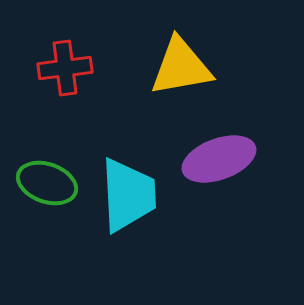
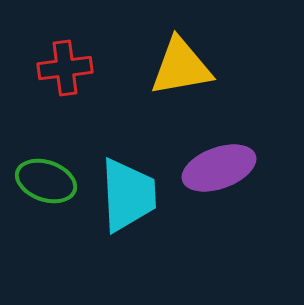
purple ellipse: moved 9 px down
green ellipse: moved 1 px left, 2 px up
